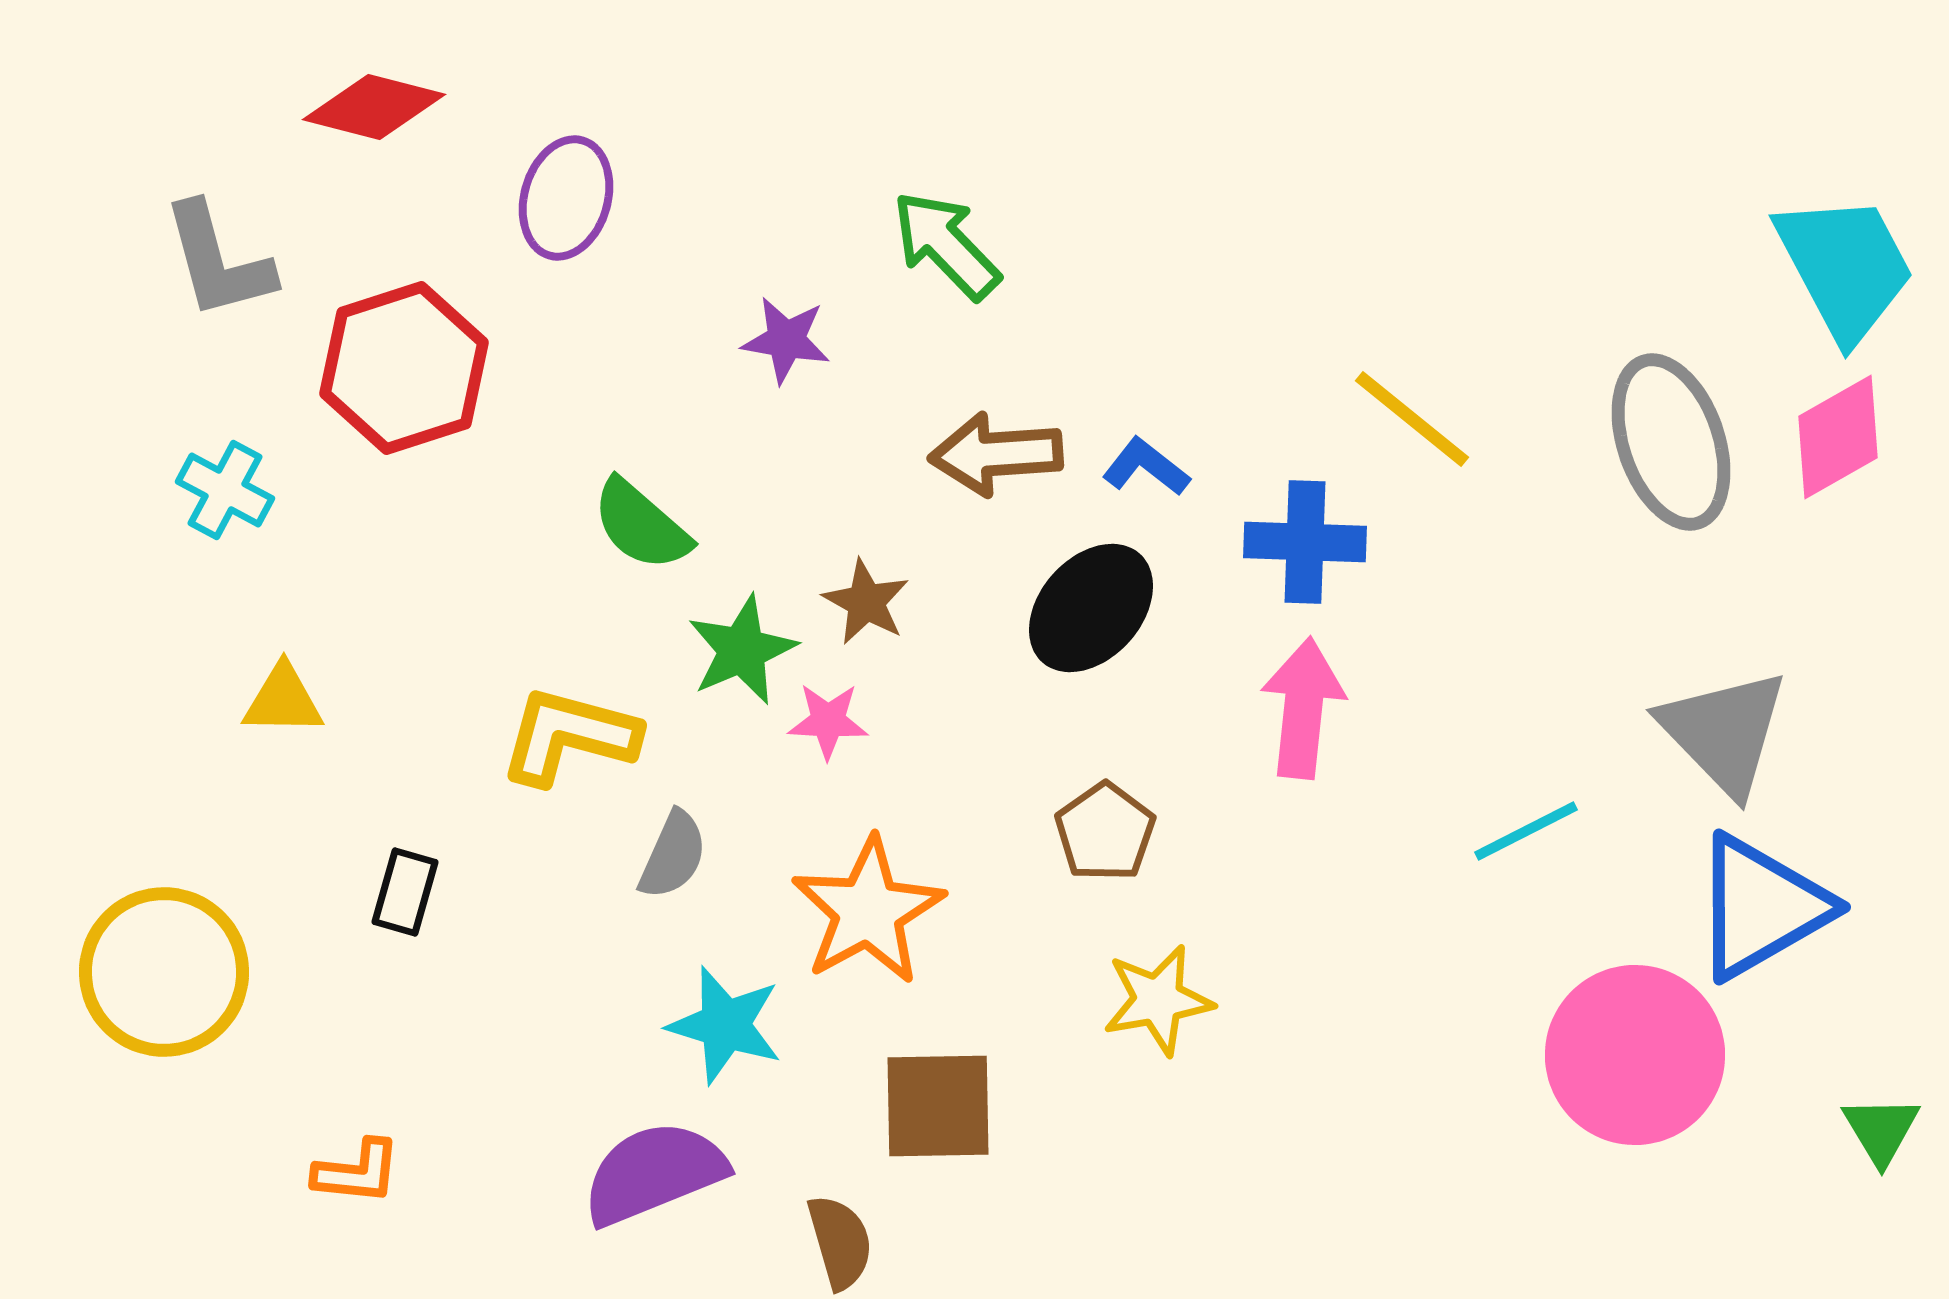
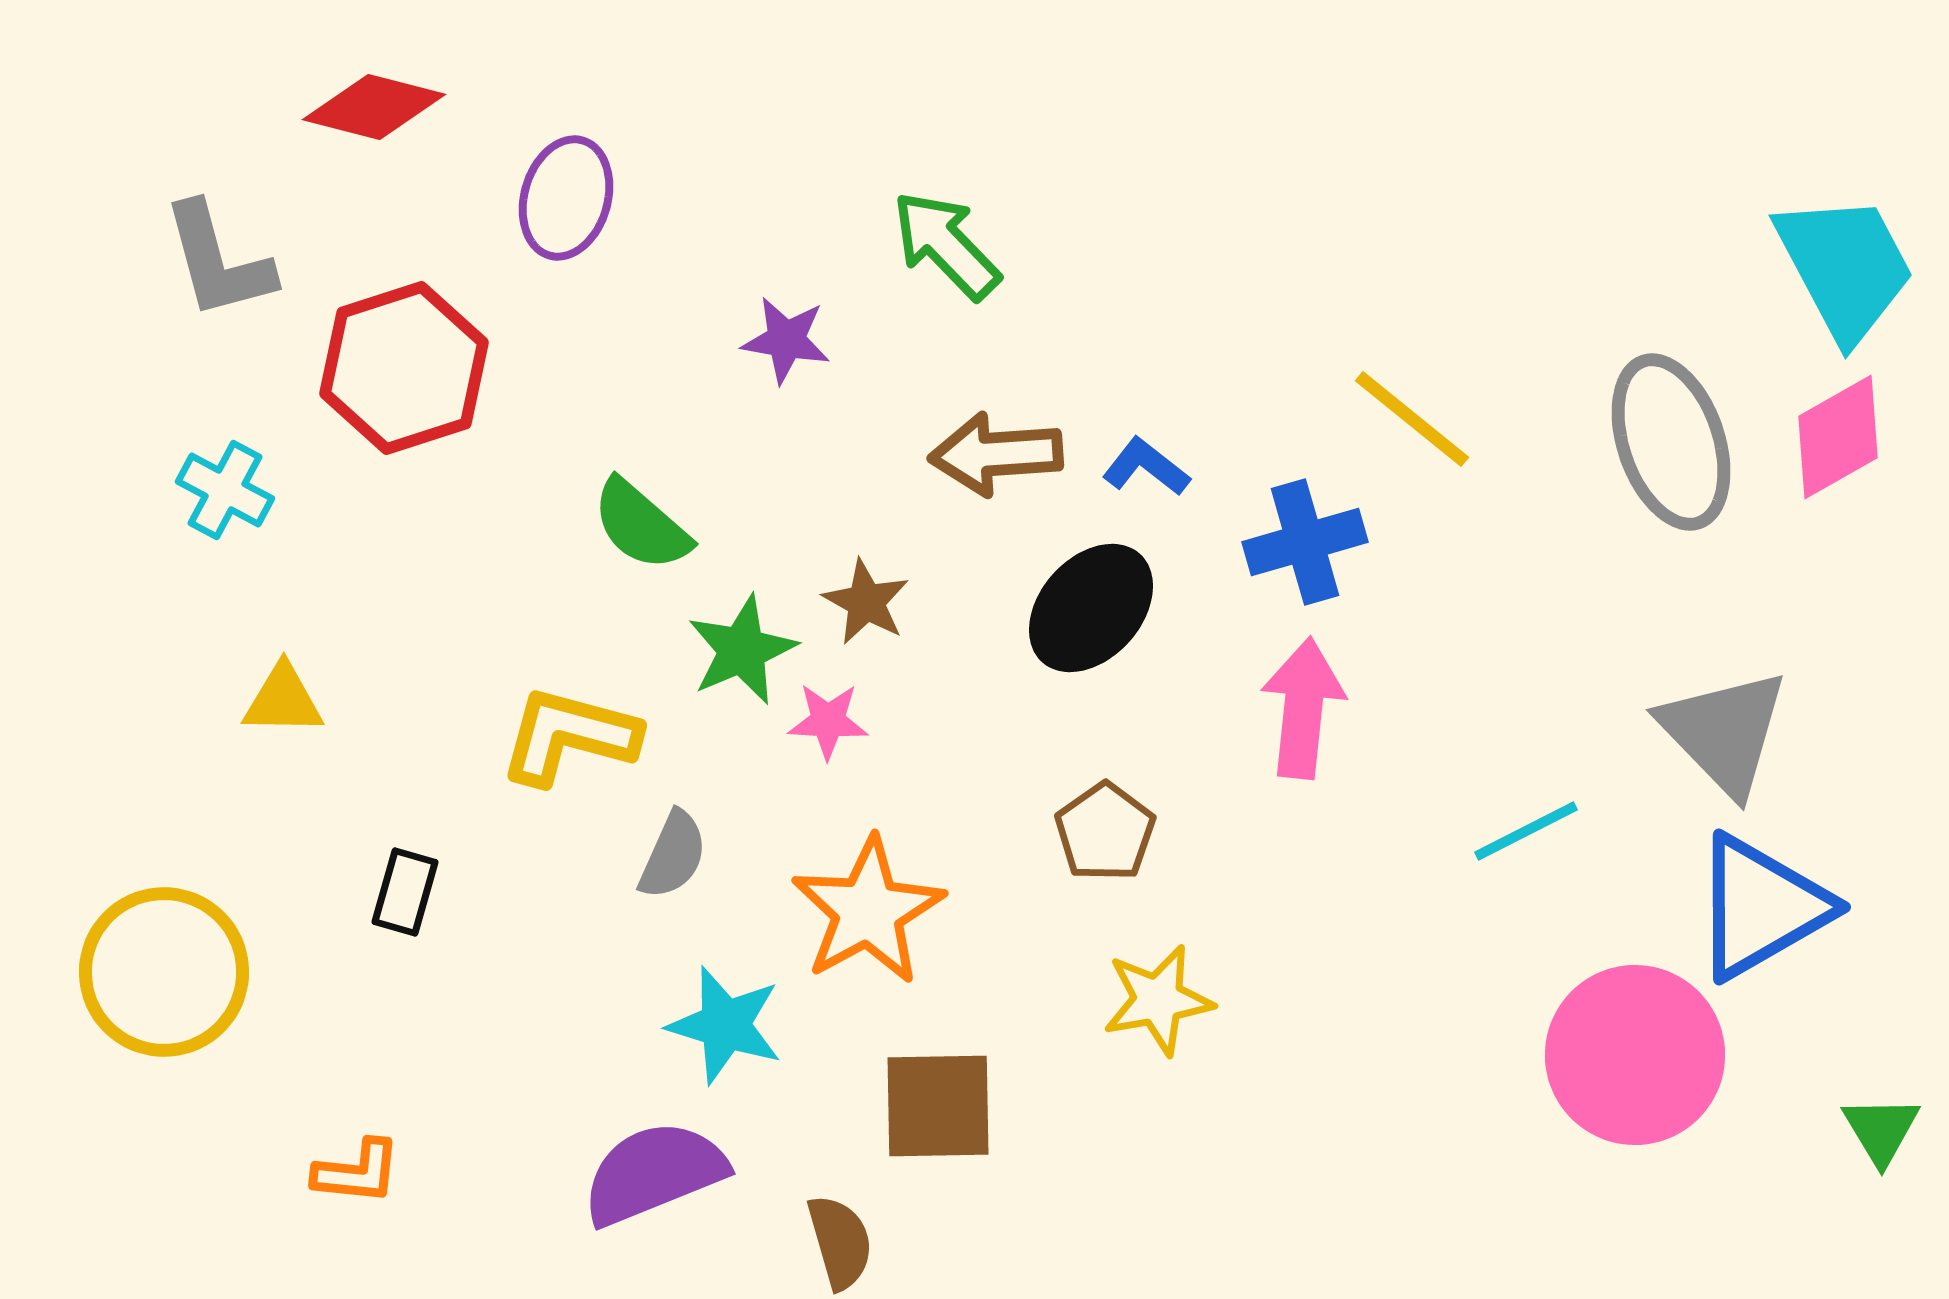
blue cross: rotated 18 degrees counterclockwise
